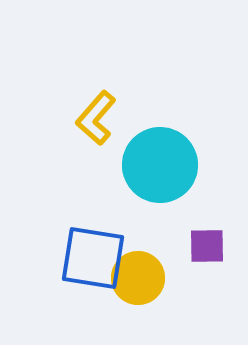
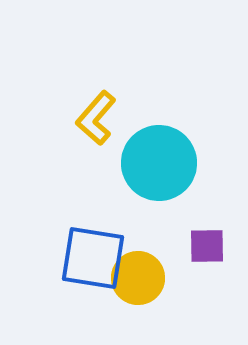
cyan circle: moved 1 px left, 2 px up
